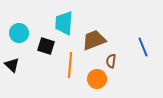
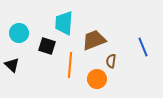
black square: moved 1 px right
